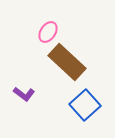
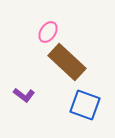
purple L-shape: moved 1 px down
blue square: rotated 28 degrees counterclockwise
